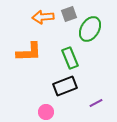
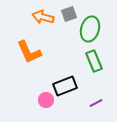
orange arrow: rotated 20 degrees clockwise
green ellipse: rotated 15 degrees counterclockwise
orange L-shape: rotated 68 degrees clockwise
green rectangle: moved 24 px right, 3 px down
pink circle: moved 12 px up
